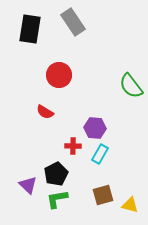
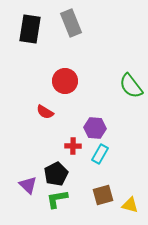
gray rectangle: moved 2 px left, 1 px down; rotated 12 degrees clockwise
red circle: moved 6 px right, 6 px down
